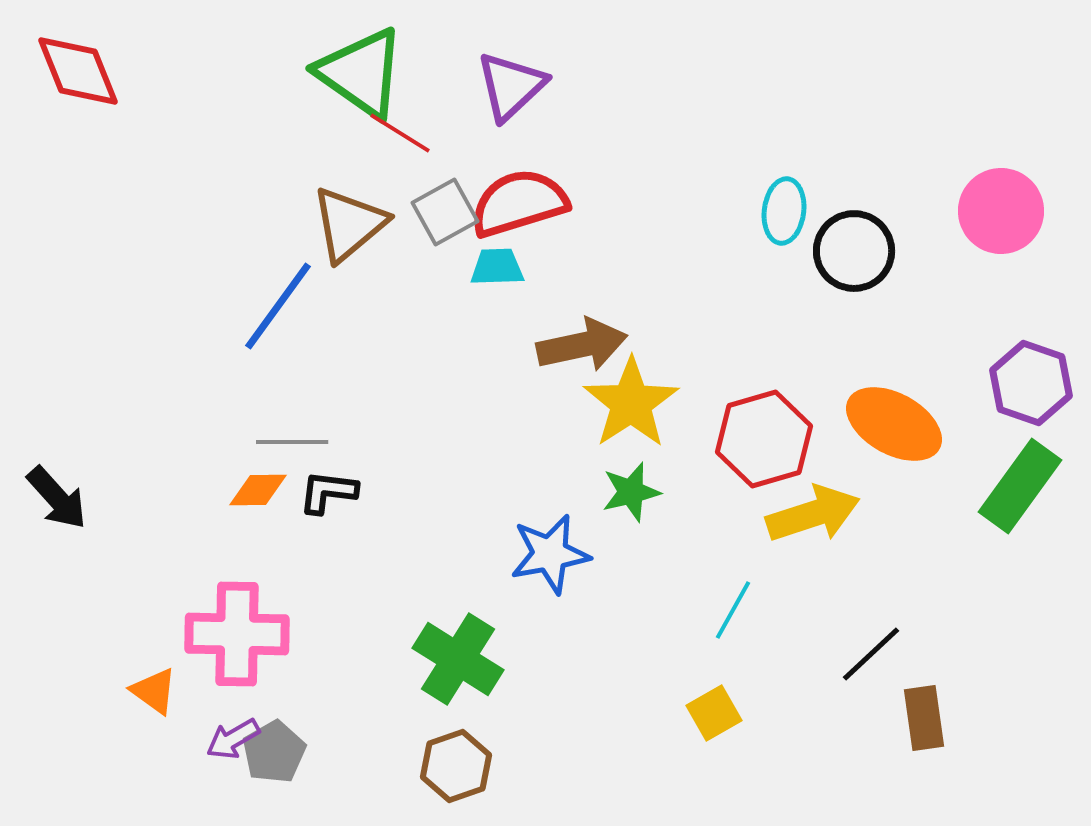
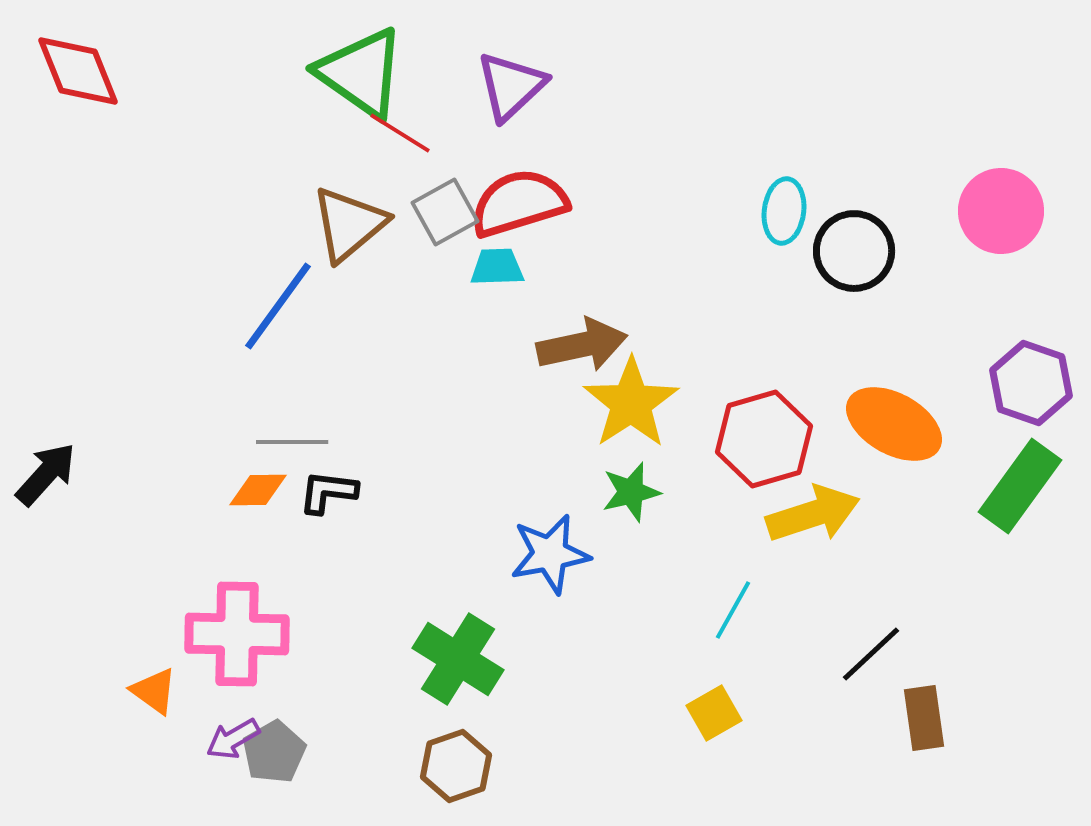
black arrow: moved 11 px left, 24 px up; rotated 96 degrees counterclockwise
